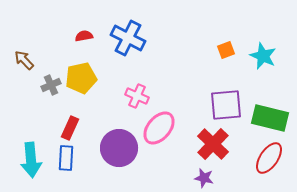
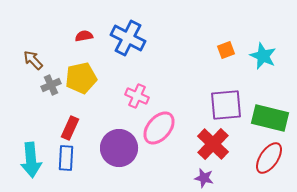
brown arrow: moved 9 px right
